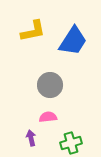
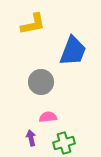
yellow L-shape: moved 7 px up
blue trapezoid: moved 10 px down; rotated 12 degrees counterclockwise
gray circle: moved 9 px left, 3 px up
green cross: moved 7 px left
